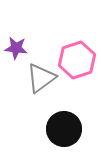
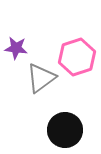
pink hexagon: moved 3 px up
black circle: moved 1 px right, 1 px down
